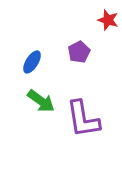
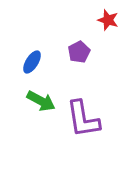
green arrow: rotated 8 degrees counterclockwise
